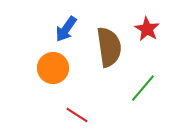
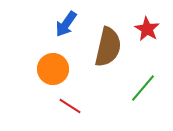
blue arrow: moved 5 px up
brown semicircle: moved 1 px left; rotated 21 degrees clockwise
orange circle: moved 1 px down
red line: moved 7 px left, 9 px up
